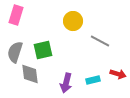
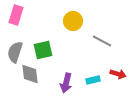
gray line: moved 2 px right
